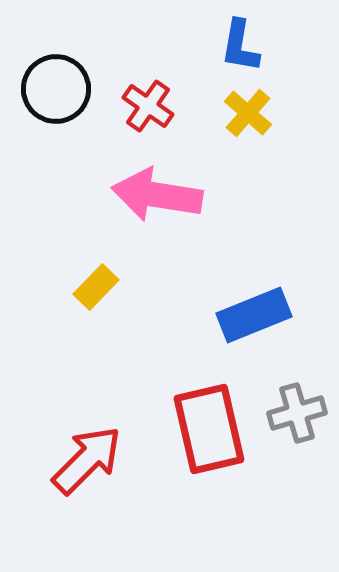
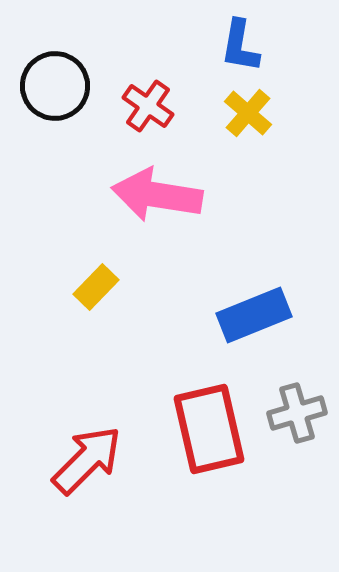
black circle: moved 1 px left, 3 px up
